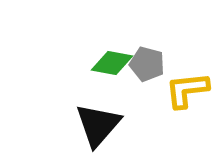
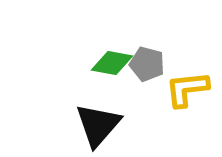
yellow L-shape: moved 1 px up
